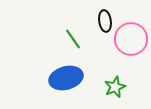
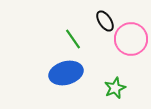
black ellipse: rotated 25 degrees counterclockwise
blue ellipse: moved 5 px up
green star: moved 1 px down
